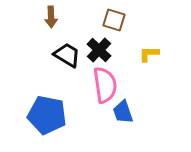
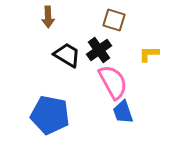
brown arrow: moved 3 px left
black cross: rotated 10 degrees clockwise
pink semicircle: moved 8 px right, 3 px up; rotated 21 degrees counterclockwise
blue pentagon: moved 3 px right
